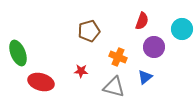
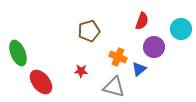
cyan circle: moved 1 px left
blue triangle: moved 6 px left, 8 px up
red ellipse: rotated 35 degrees clockwise
